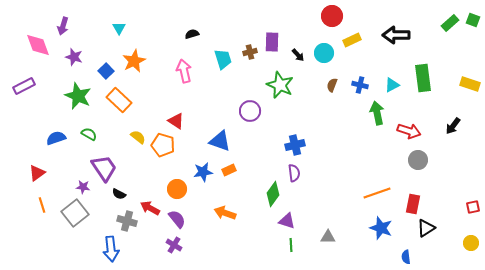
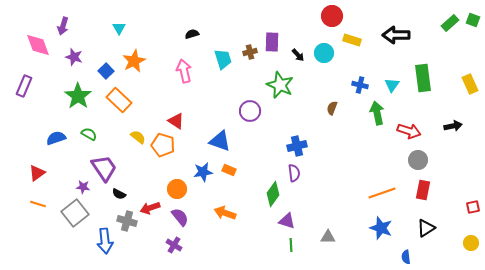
yellow rectangle at (352, 40): rotated 42 degrees clockwise
yellow rectangle at (470, 84): rotated 48 degrees clockwise
brown semicircle at (332, 85): moved 23 px down
cyan triangle at (392, 85): rotated 28 degrees counterclockwise
purple rectangle at (24, 86): rotated 40 degrees counterclockwise
green star at (78, 96): rotated 12 degrees clockwise
black arrow at (453, 126): rotated 138 degrees counterclockwise
blue cross at (295, 145): moved 2 px right, 1 px down
orange rectangle at (229, 170): rotated 48 degrees clockwise
orange line at (377, 193): moved 5 px right
red rectangle at (413, 204): moved 10 px right, 14 px up
orange line at (42, 205): moved 4 px left, 1 px up; rotated 56 degrees counterclockwise
red arrow at (150, 208): rotated 48 degrees counterclockwise
purple semicircle at (177, 219): moved 3 px right, 2 px up
blue arrow at (111, 249): moved 6 px left, 8 px up
